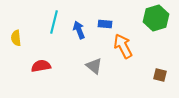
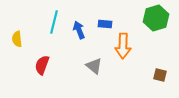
yellow semicircle: moved 1 px right, 1 px down
orange arrow: rotated 150 degrees counterclockwise
red semicircle: moved 1 px right, 1 px up; rotated 60 degrees counterclockwise
